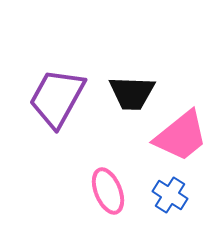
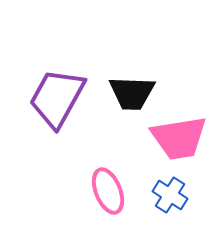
pink trapezoid: moved 2 px left, 2 px down; rotated 30 degrees clockwise
